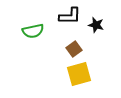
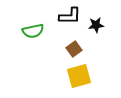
black star: rotated 21 degrees counterclockwise
yellow square: moved 2 px down
